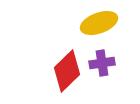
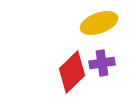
red diamond: moved 5 px right, 1 px down
